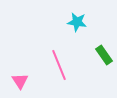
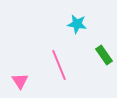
cyan star: moved 2 px down
